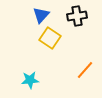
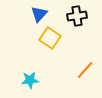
blue triangle: moved 2 px left, 1 px up
